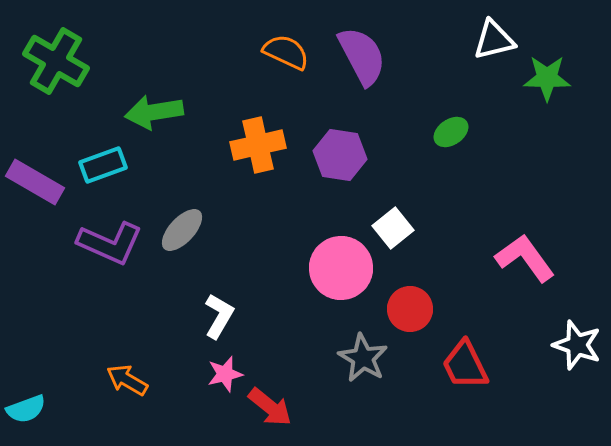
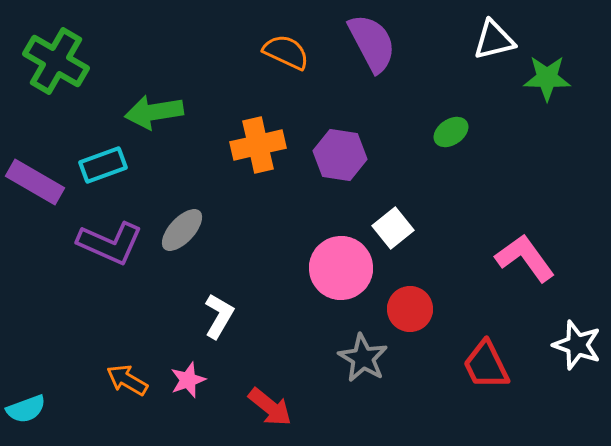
purple semicircle: moved 10 px right, 13 px up
red trapezoid: moved 21 px right
pink star: moved 37 px left, 6 px down; rotated 6 degrees counterclockwise
